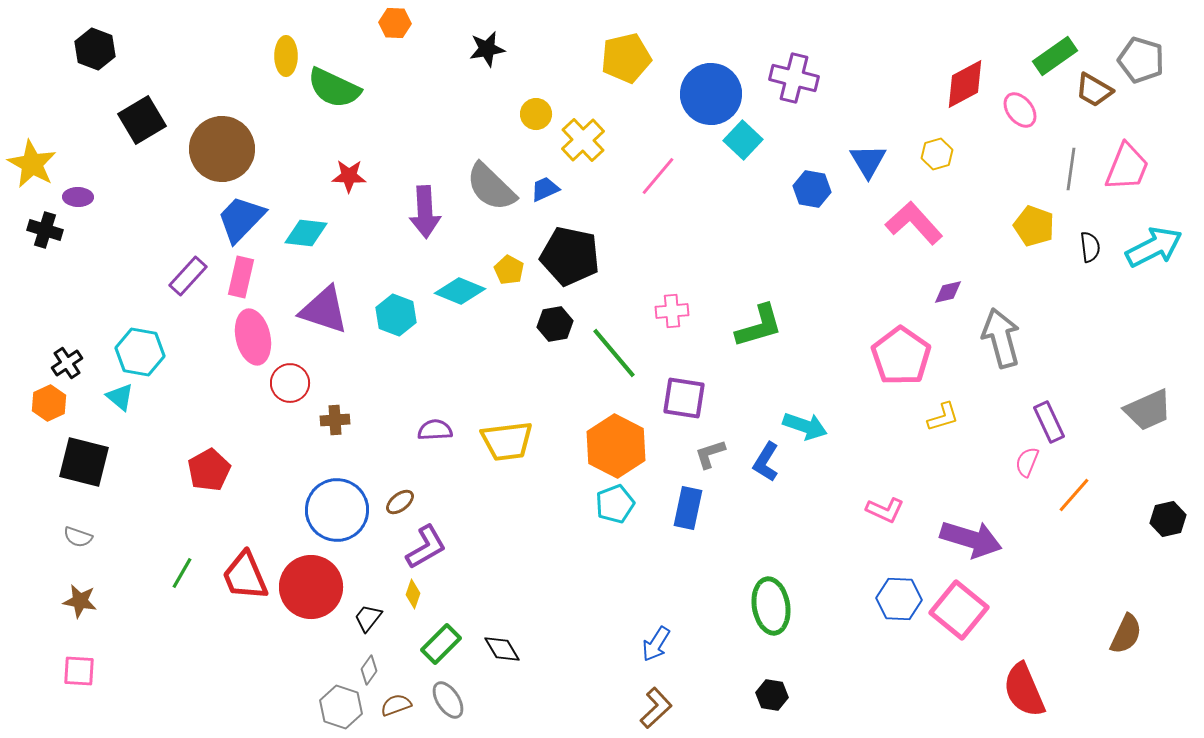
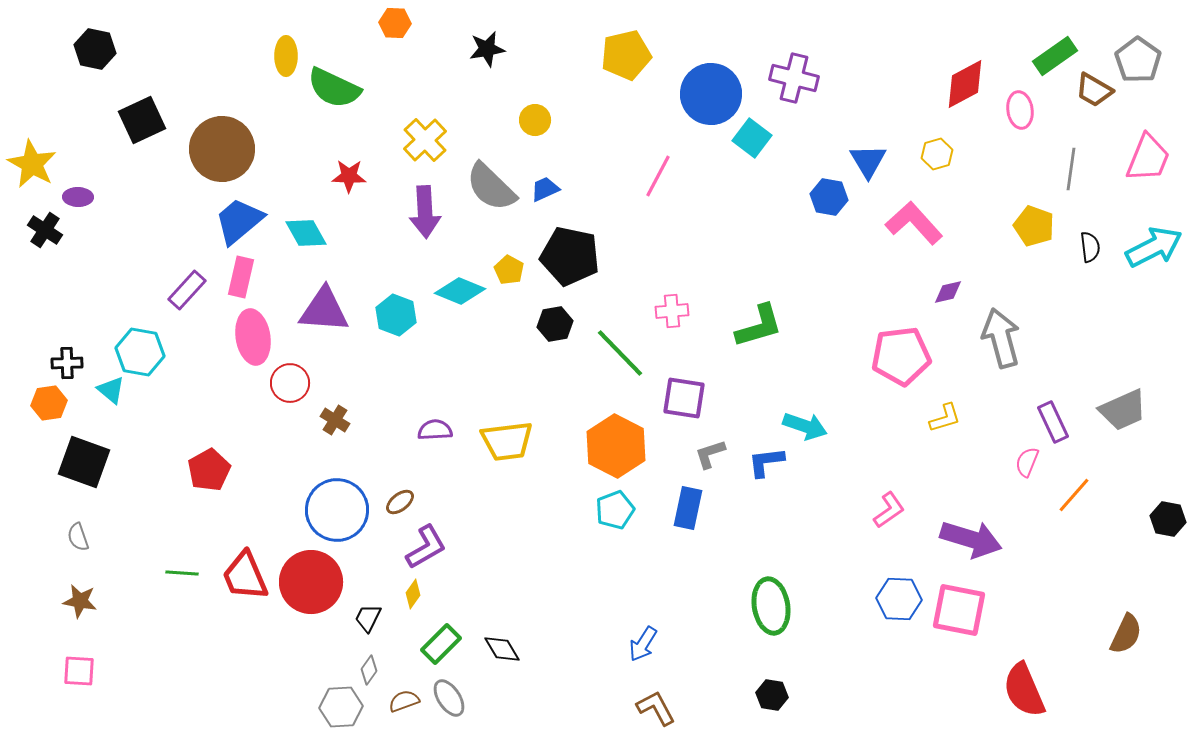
black hexagon at (95, 49): rotated 9 degrees counterclockwise
yellow pentagon at (626, 58): moved 3 px up
gray pentagon at (1141, 60): moved 3 px left; rotated 18 degrees clockwise
pink ellipse at (1020, 110): rotated 30 degrees clockwise
yellow circle at (536, 114): moved 1 px left, 6 px down
black square at (142, 120): rotated 6 degrees clockwise
yellow cross at (583, 140): moved 158 px left
cyan square at (743, 140): moved 9 px right, 2 px up; rotated 6 degrees counterclockwise
pink trapezoid at (1127, 167): moved 21 px right, 9 px up
pink line at (658, 176): rotated 12 degrees counterclockwise
blue hexagon at (812, 189): moved 17 px right, 8 px down
blue trapezoid at (241, 219): moved 2 px left, 2 px down; rotated 6 degrees clockwise
black cross at (45, 230): rotated 16 degrees clockwise
cyan diamond at (306, 233): rotated 54 degrees clockwise
purple rectangle at (188, 276): moved 1 px left, 14 px down
purple triangle at (324, 310): rotated 14 degrees counterclockwise
pink ellipse at (253, 337): rotated 4 degrees clockwise
green line at (614, 353): moved 6 px right; rotated 4 degrees counterclockwise
pink pentagon at (901, 356): rotated 30 degrees clockwise
black cross at (67, 363): rotated 32 degrees clockwise
cyan triangle at (120, 397): moved 9 px left, 7 px up
orange hexagon at (49, 403): rotated 16 degrees clockwise
gray trapezoid at (1148, 410): moved 25 px left
yellow L-shape at (943, 417): moved 2 px right, 1 px down
brown cross at (335, 420): rotated 36 degrees clockwise
purple rectangle at (1049, 422): moved 4 px right
black square at (84, 462): rotated 6 degrees clockwise
blue L-shape at (766, 462): rotated 51 degrees clockwise
cyan pentagon at (615, 504): moved 6 px down
pink L-shape at (885, 510): moved 4 px right; rotated 60 degrees counterclockwise
black hexagon at (1168, 519): rotated 24 degrees clockwise
gray semicircle at (78, 537): rotated 52 degrees clockwise
green line at (182, 573): rotated 64 degrees clockwise
red circle at (311, 587): moved 5 px up
yellow diamond at (413, 594): rotated 16 degrees clockwise
pink square at (959, 610): rotated 28 degrees counterclockwise
black trapezoid at (368, 618): rotated 12 degrees counterclockwise
blue arrow at (656, 644): moved 13 px left
gray ellipse at (448, 700): moved 1 px right, 2 px up
brown semicircle at (396, 705): moved 8 px right, 4 px up
gray hexagon at (341, 707): rotated 21 degrees counterclockwise
brown L-shape at (656, 708): rotated 75 degrees counterclockwise
